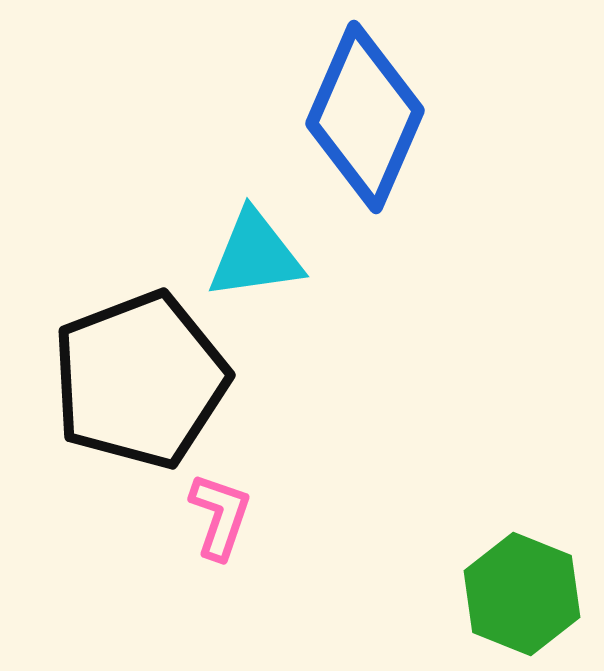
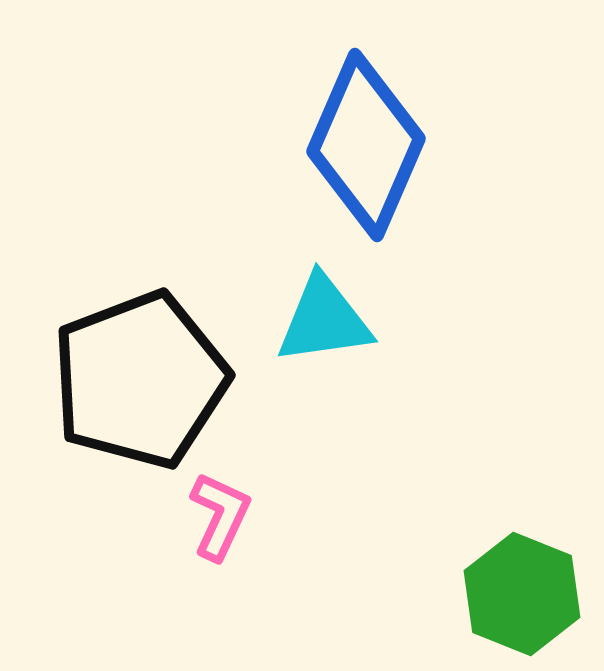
blue diamond: moved 1 px right, 28 px down
cyan triangle: moved 69 px right, 65 px down
pink L-shape: rotated 6 degrees clockwise
